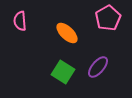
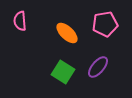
pink pentagon: moved 3 px left, 6 px down; rotated 20 degrees clockwise
